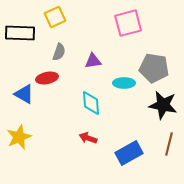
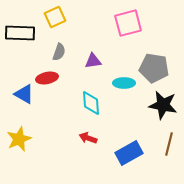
yellow star: moved 2 px down
